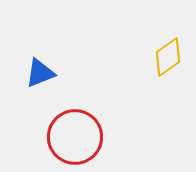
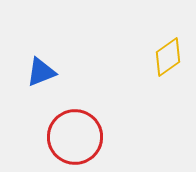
blue triangle: moved 1 px right, 1 px up
